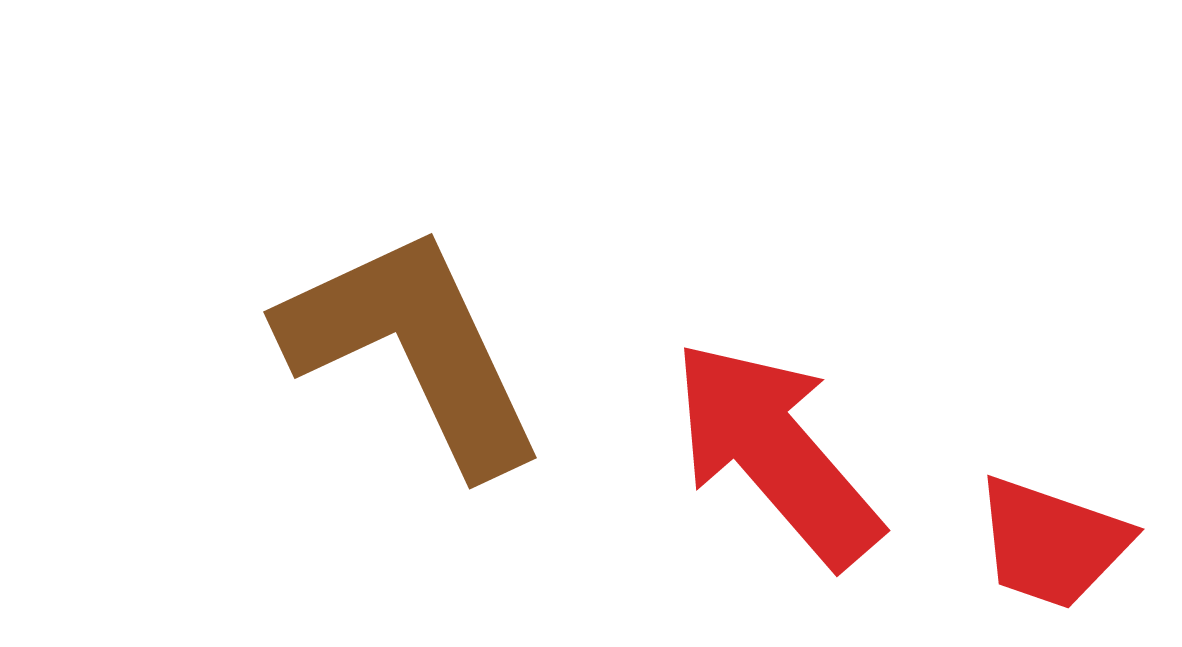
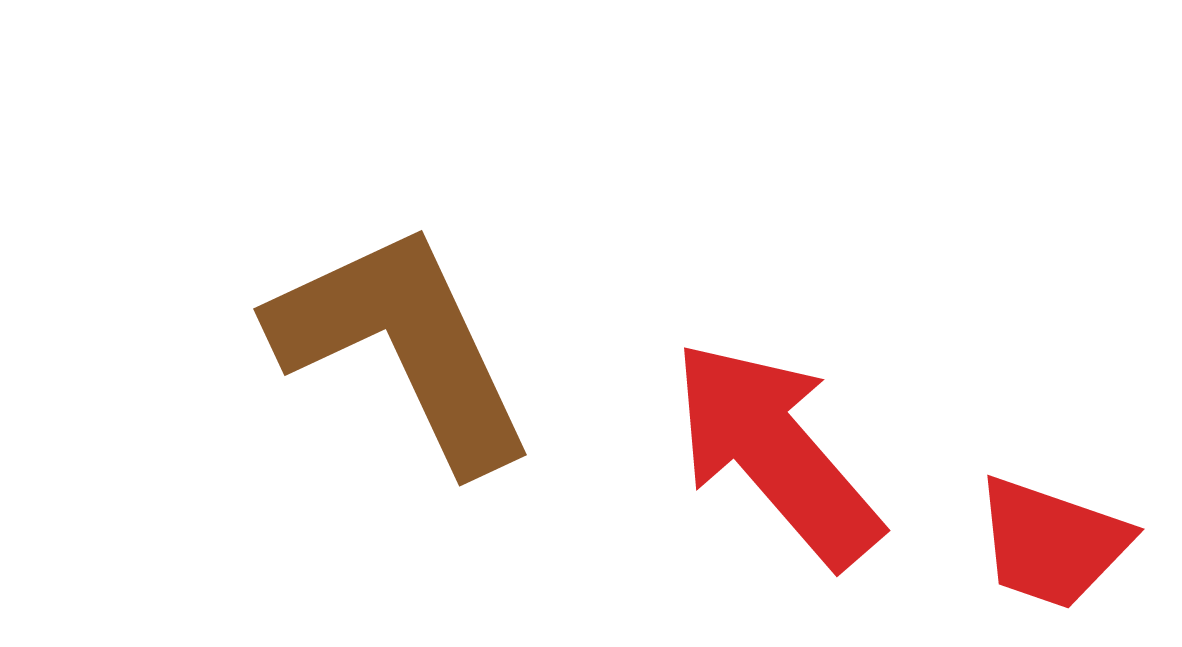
brown L-shape: moved 10 px left, 3 px up
